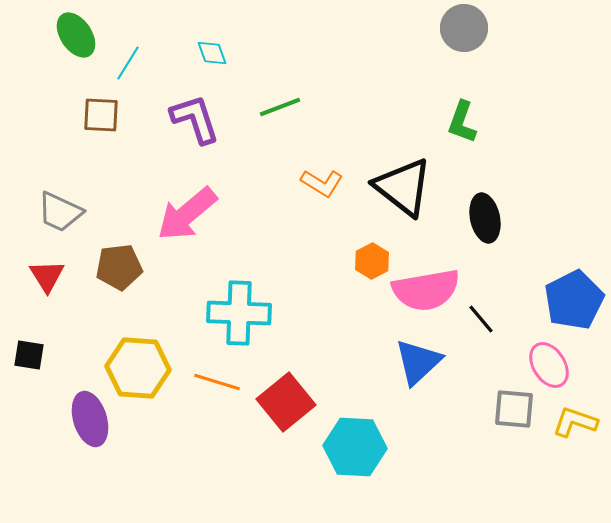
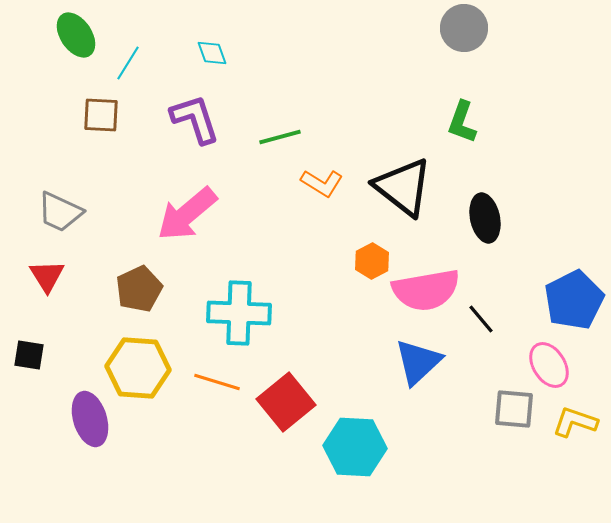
green line: moved 30 px down; rotated 6 degrees clockwise
brown pentagon: moved 20 px right, 22 px down; rotated 18 degrees counterclockwise
